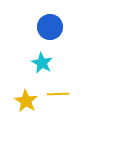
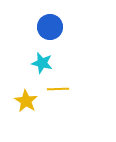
cyan star: rotated 15 degrees counterclockwise
yellow line: moved 5 px up
